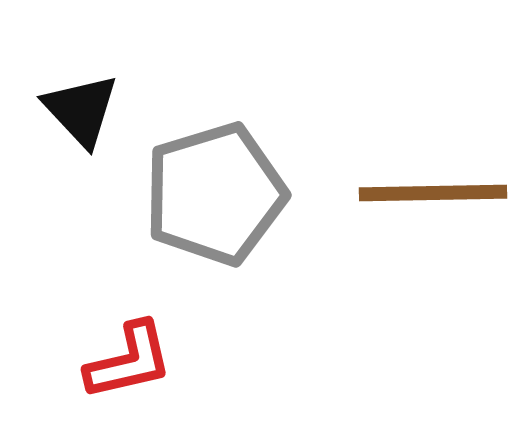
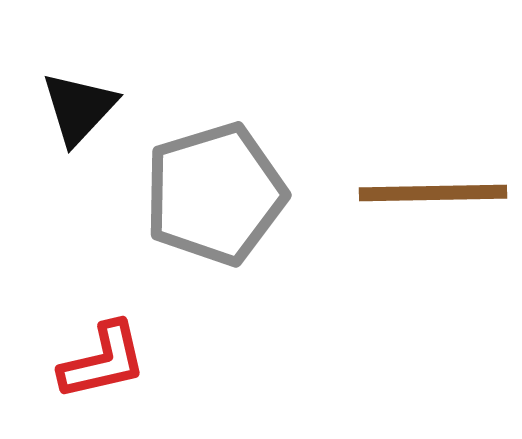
black triangle: moved 2 px left, 2 px up; rotated 26 degrees clockwise
red L-shape: moved 26 px left
